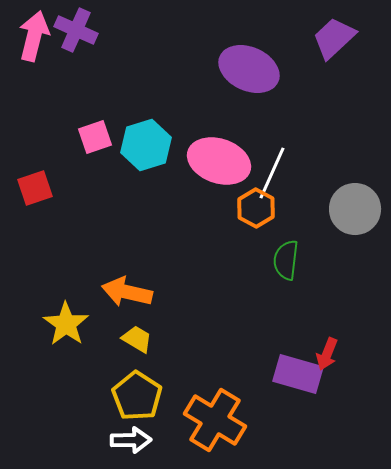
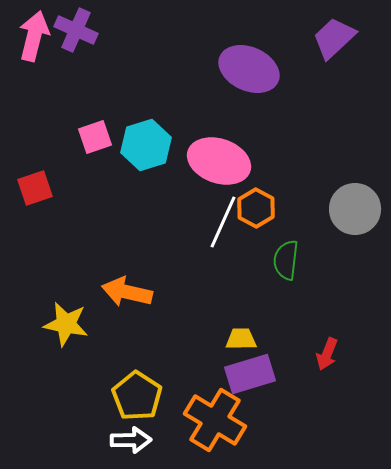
white line: moved 49 px left, 49 px down
yellow star: rotated 24 degrees counterclockwise
yellow trapezoid: moved 104 px right; rotated 32 degrees counterclockwise
purple rectangle: moved 48 px left; rotated 33 degrees counterclockwise
